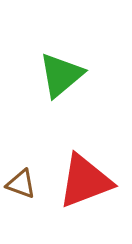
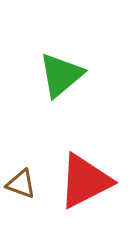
red triangle: rotated 6 degrees counterclockwise
